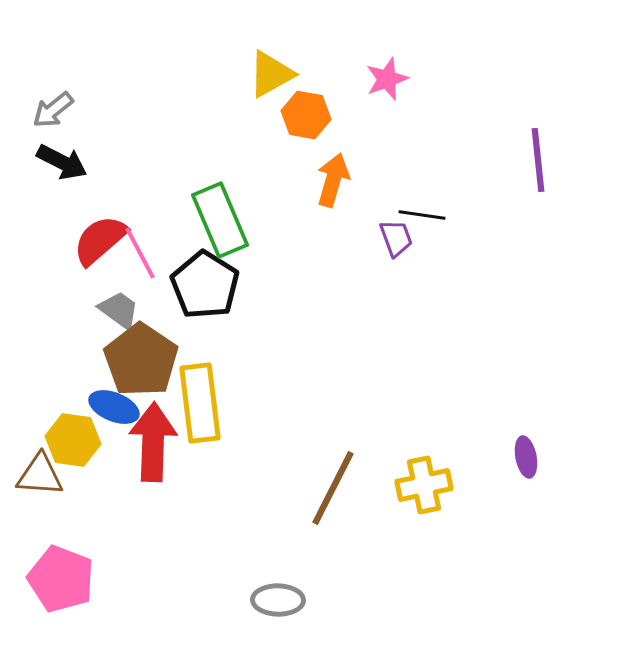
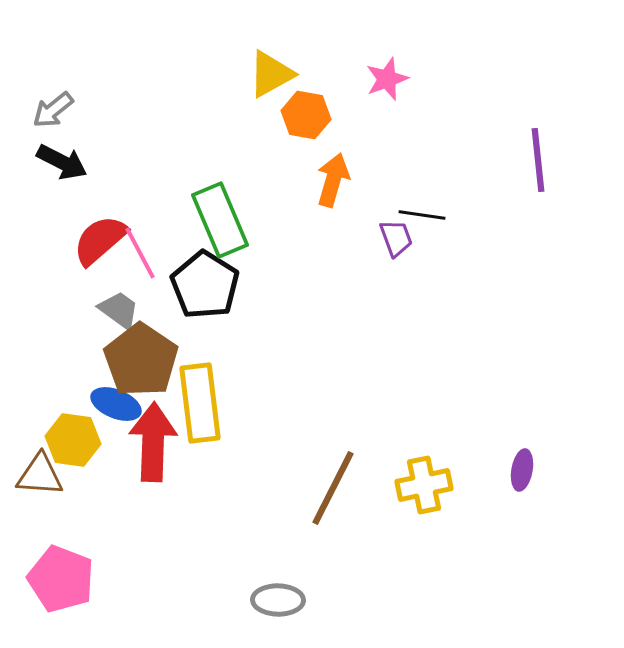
blue ellipse: moved 2 px right, 3 px up
purple ellipse: moved 4 px left, 13 px down; rotated 21 degrees clockwise
